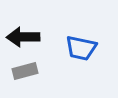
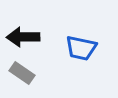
gray rectangle: moved 3 px left, 2 px down; rotated 50 degrees clockwise
